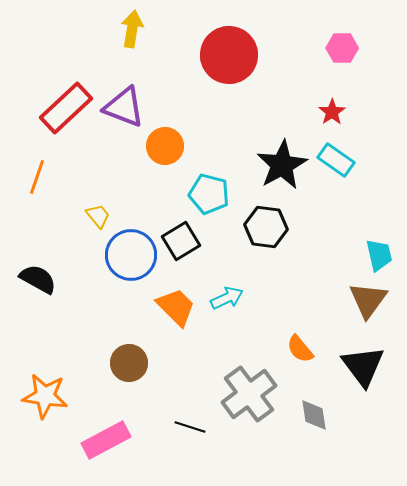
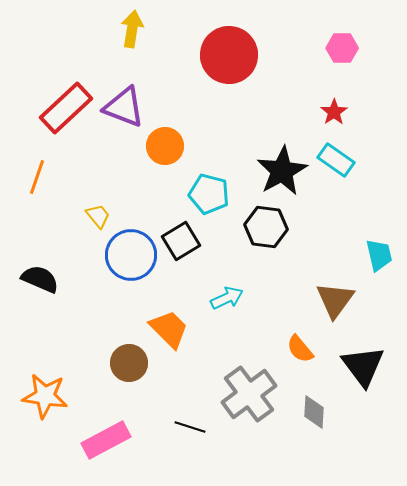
red star: moved 2 px right
black star: moved 6 px down
black semicircle: moved 2 px right; rotated 6 degrees counterclockwise
brown triangle: moved 33 px left
orange trapezoid: moved 7 px left, 22 px down
gray diamond: moved 3 px up; rotated 12 degrees clockwise
